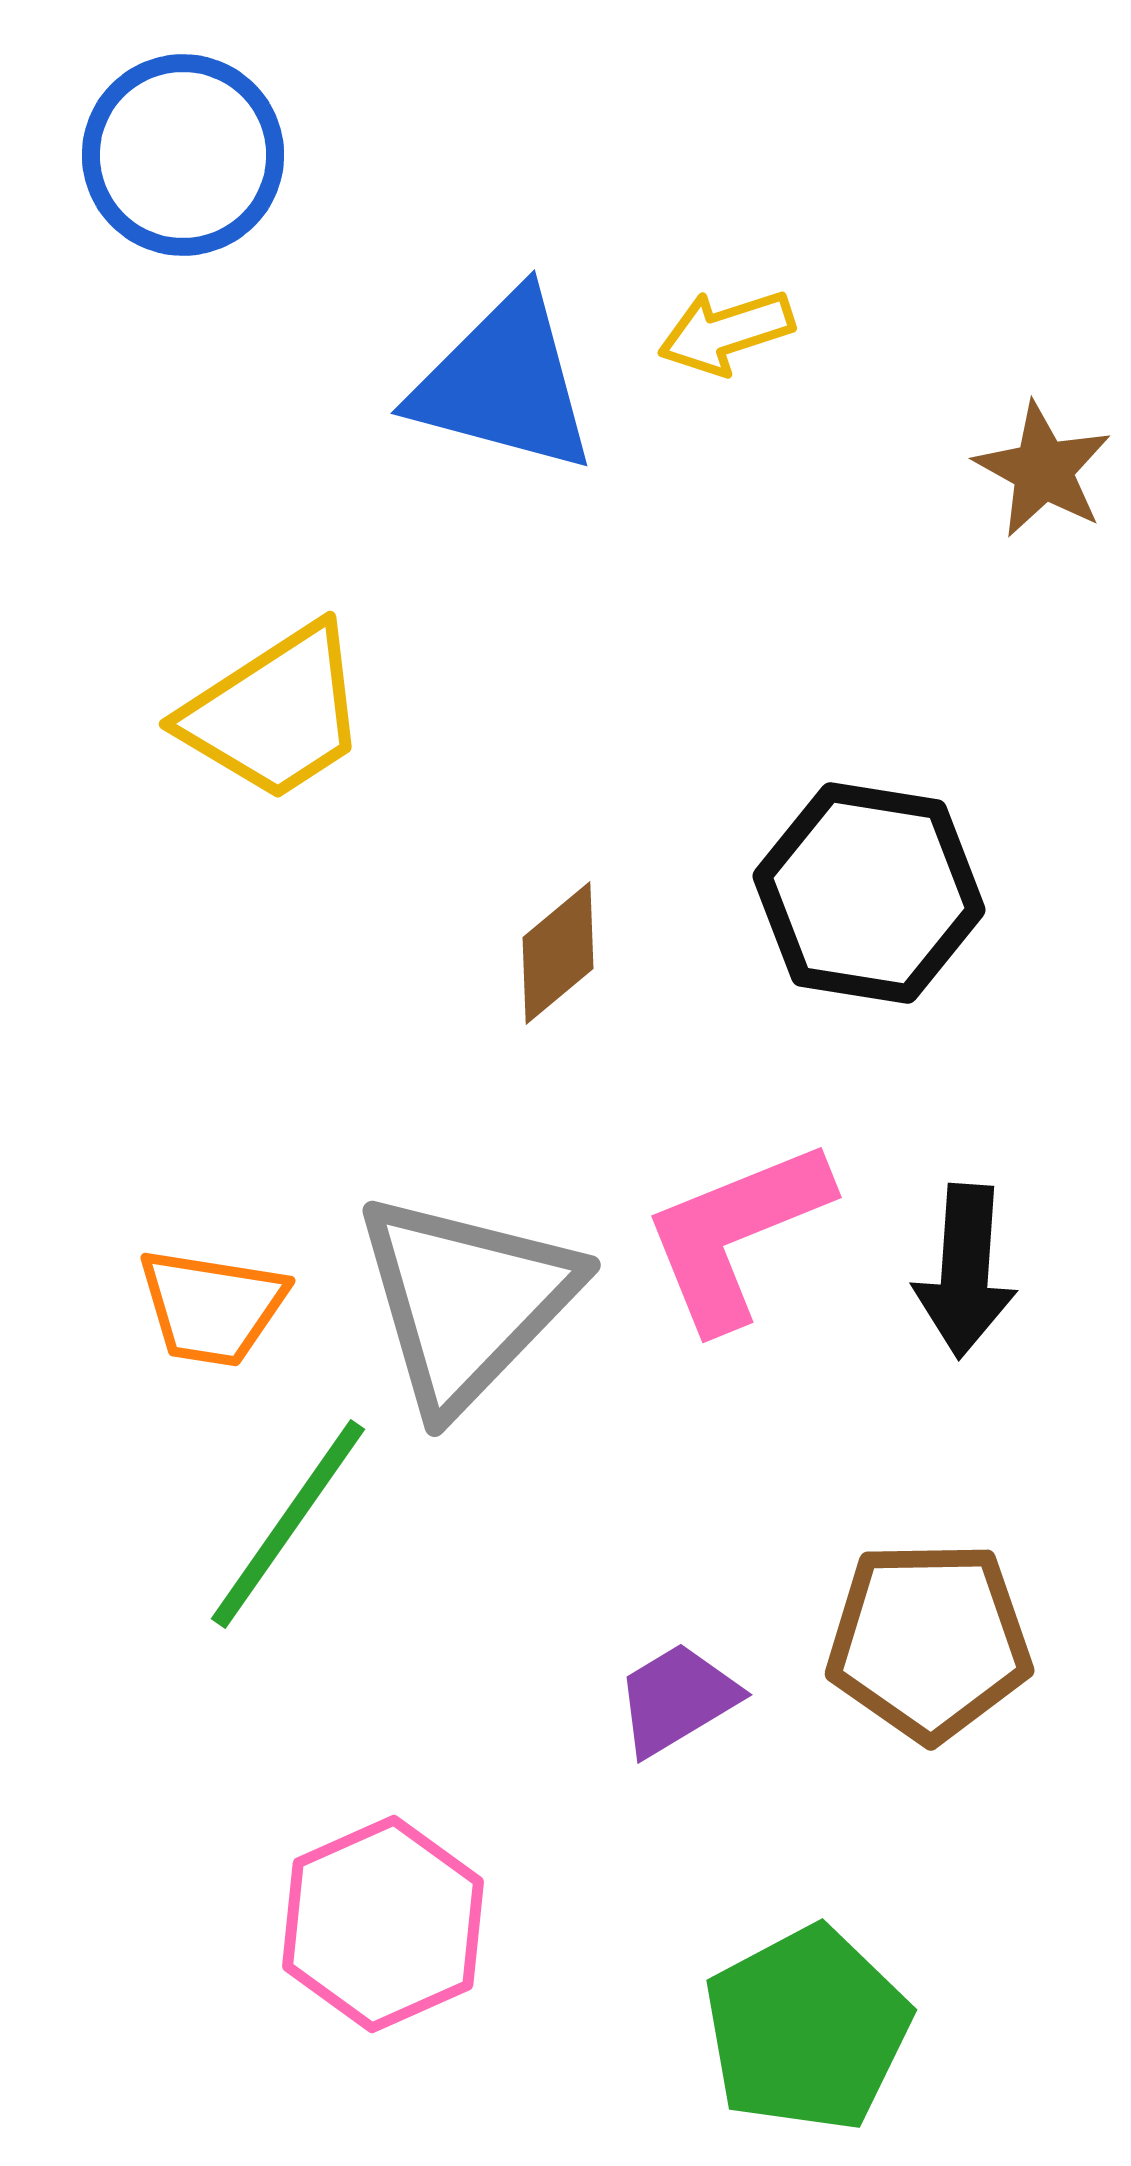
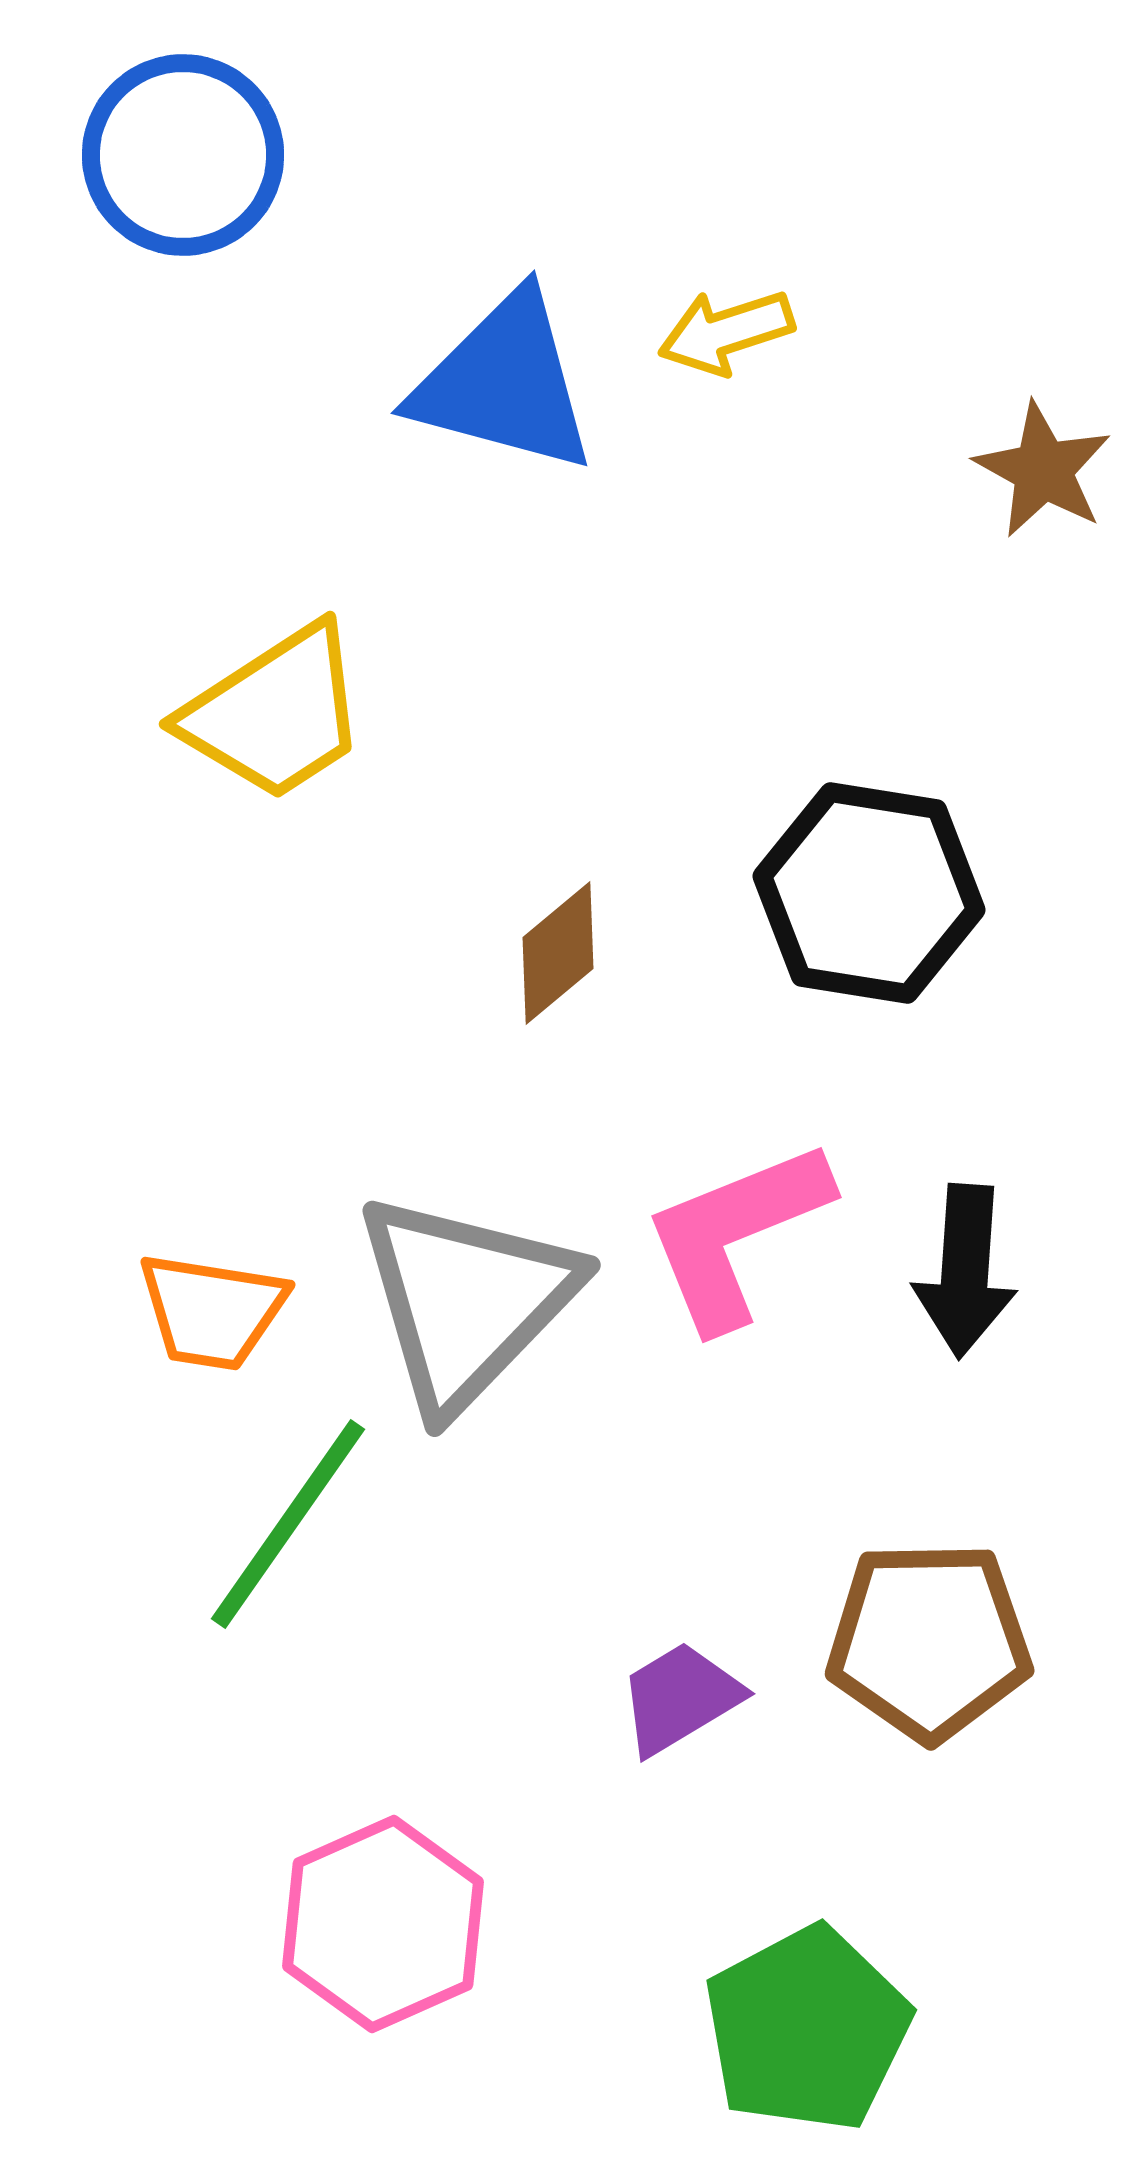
orange trapezoid: moved 4 px down
purple trapezoid: moved 3 px right, 1 px up
